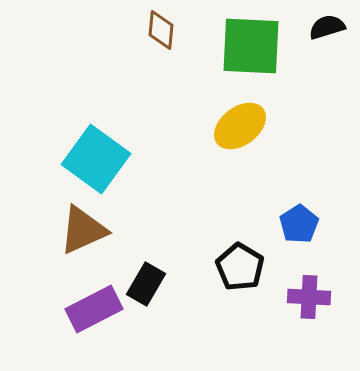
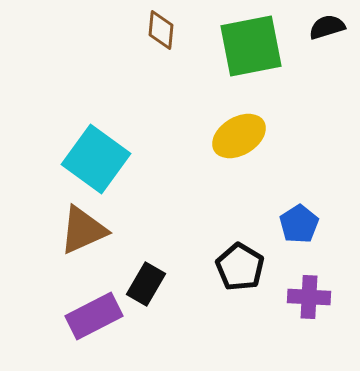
green square: rotated 14 degrees counterclockwise
yellow ellipse: moved 1 px left, 10 px down; rotated 6 degrees clockwise
purple rectangle: moved 7 px down
